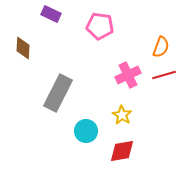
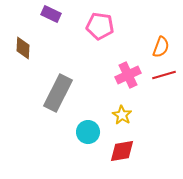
cyan circle: moved 2 px right, 1 px down
